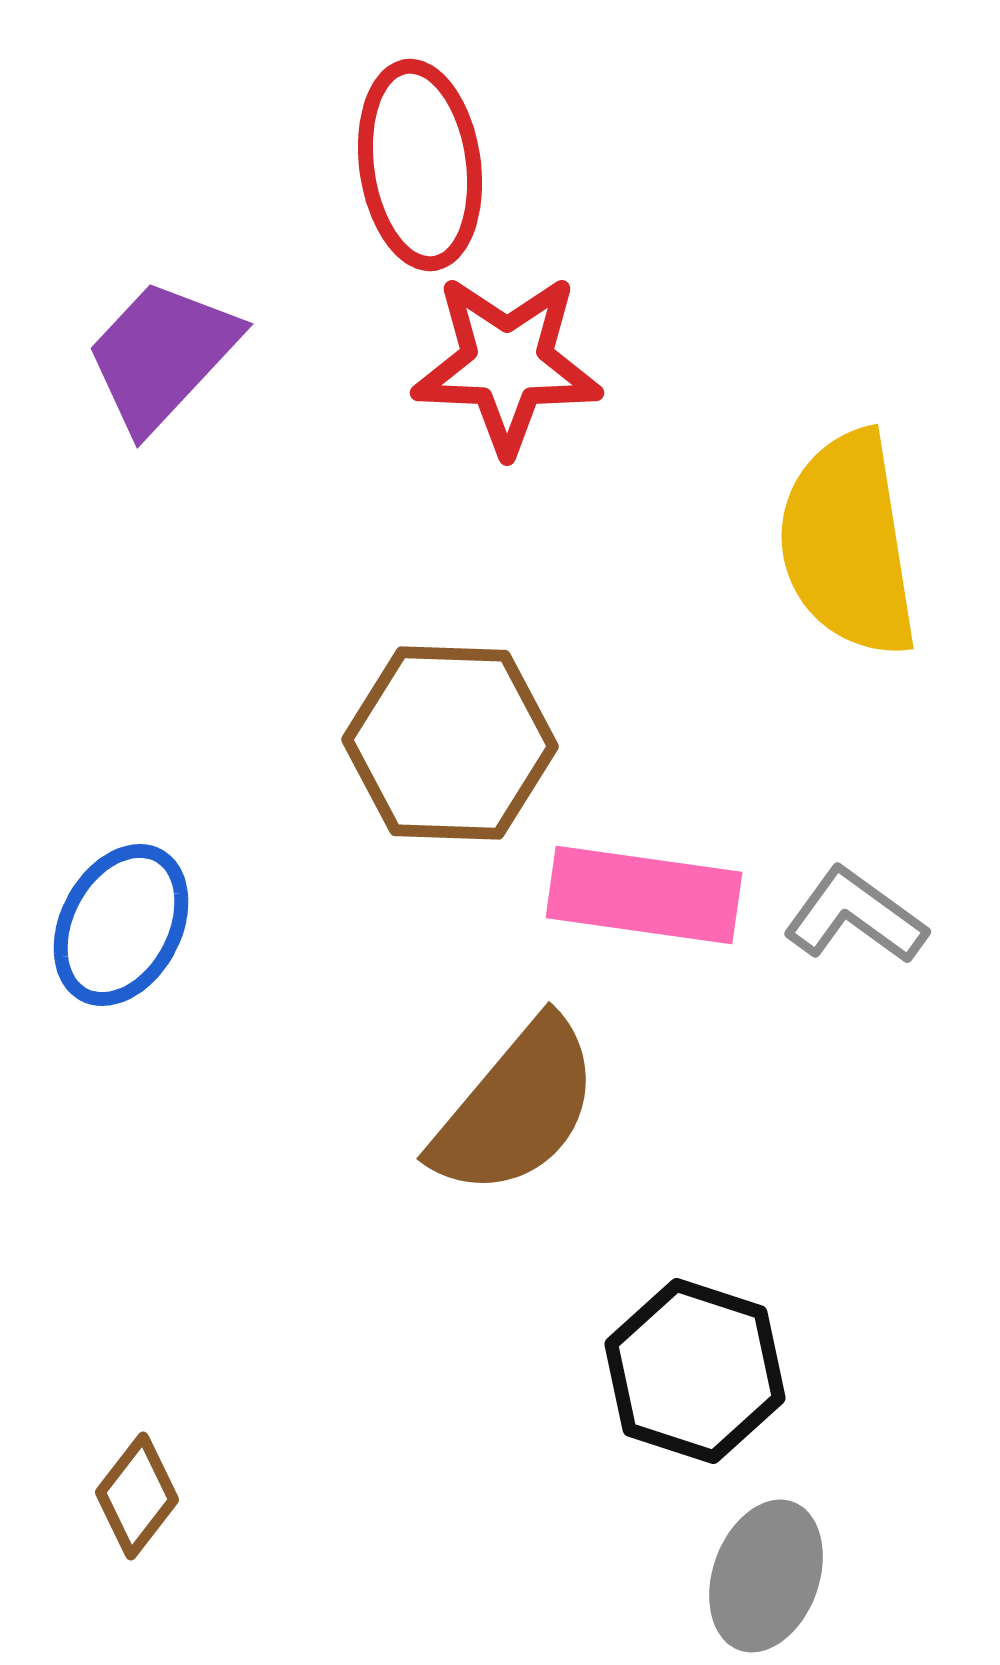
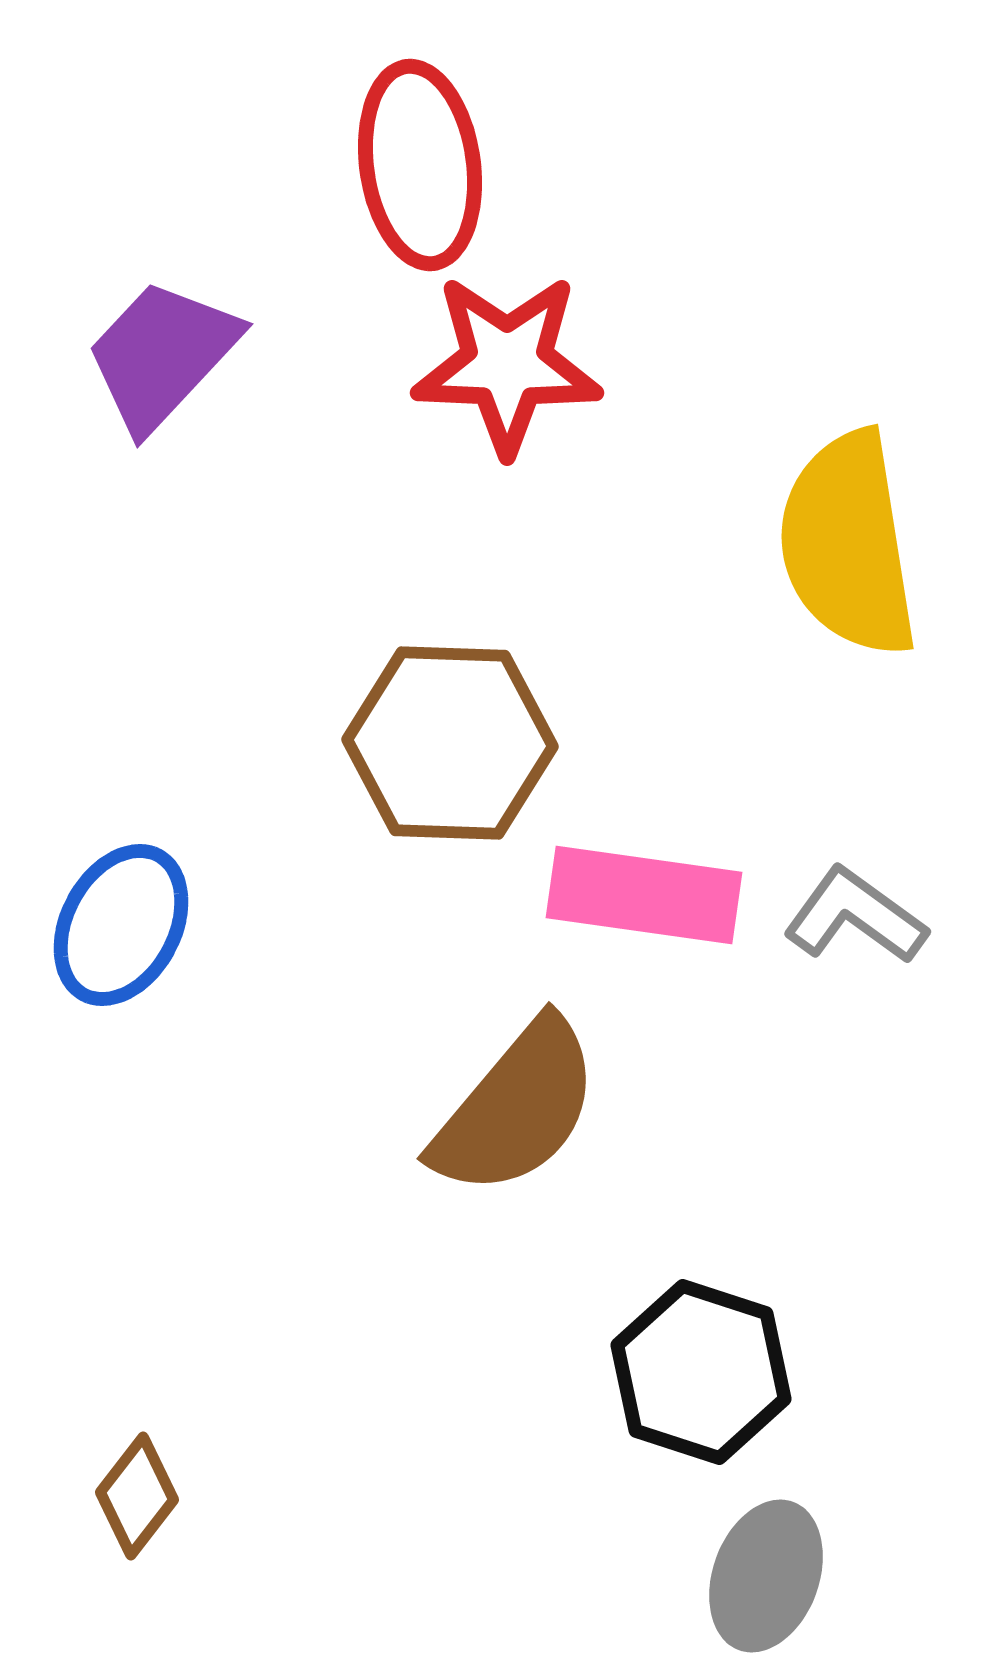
black hexagon: moved 6 px right, 1 px down
